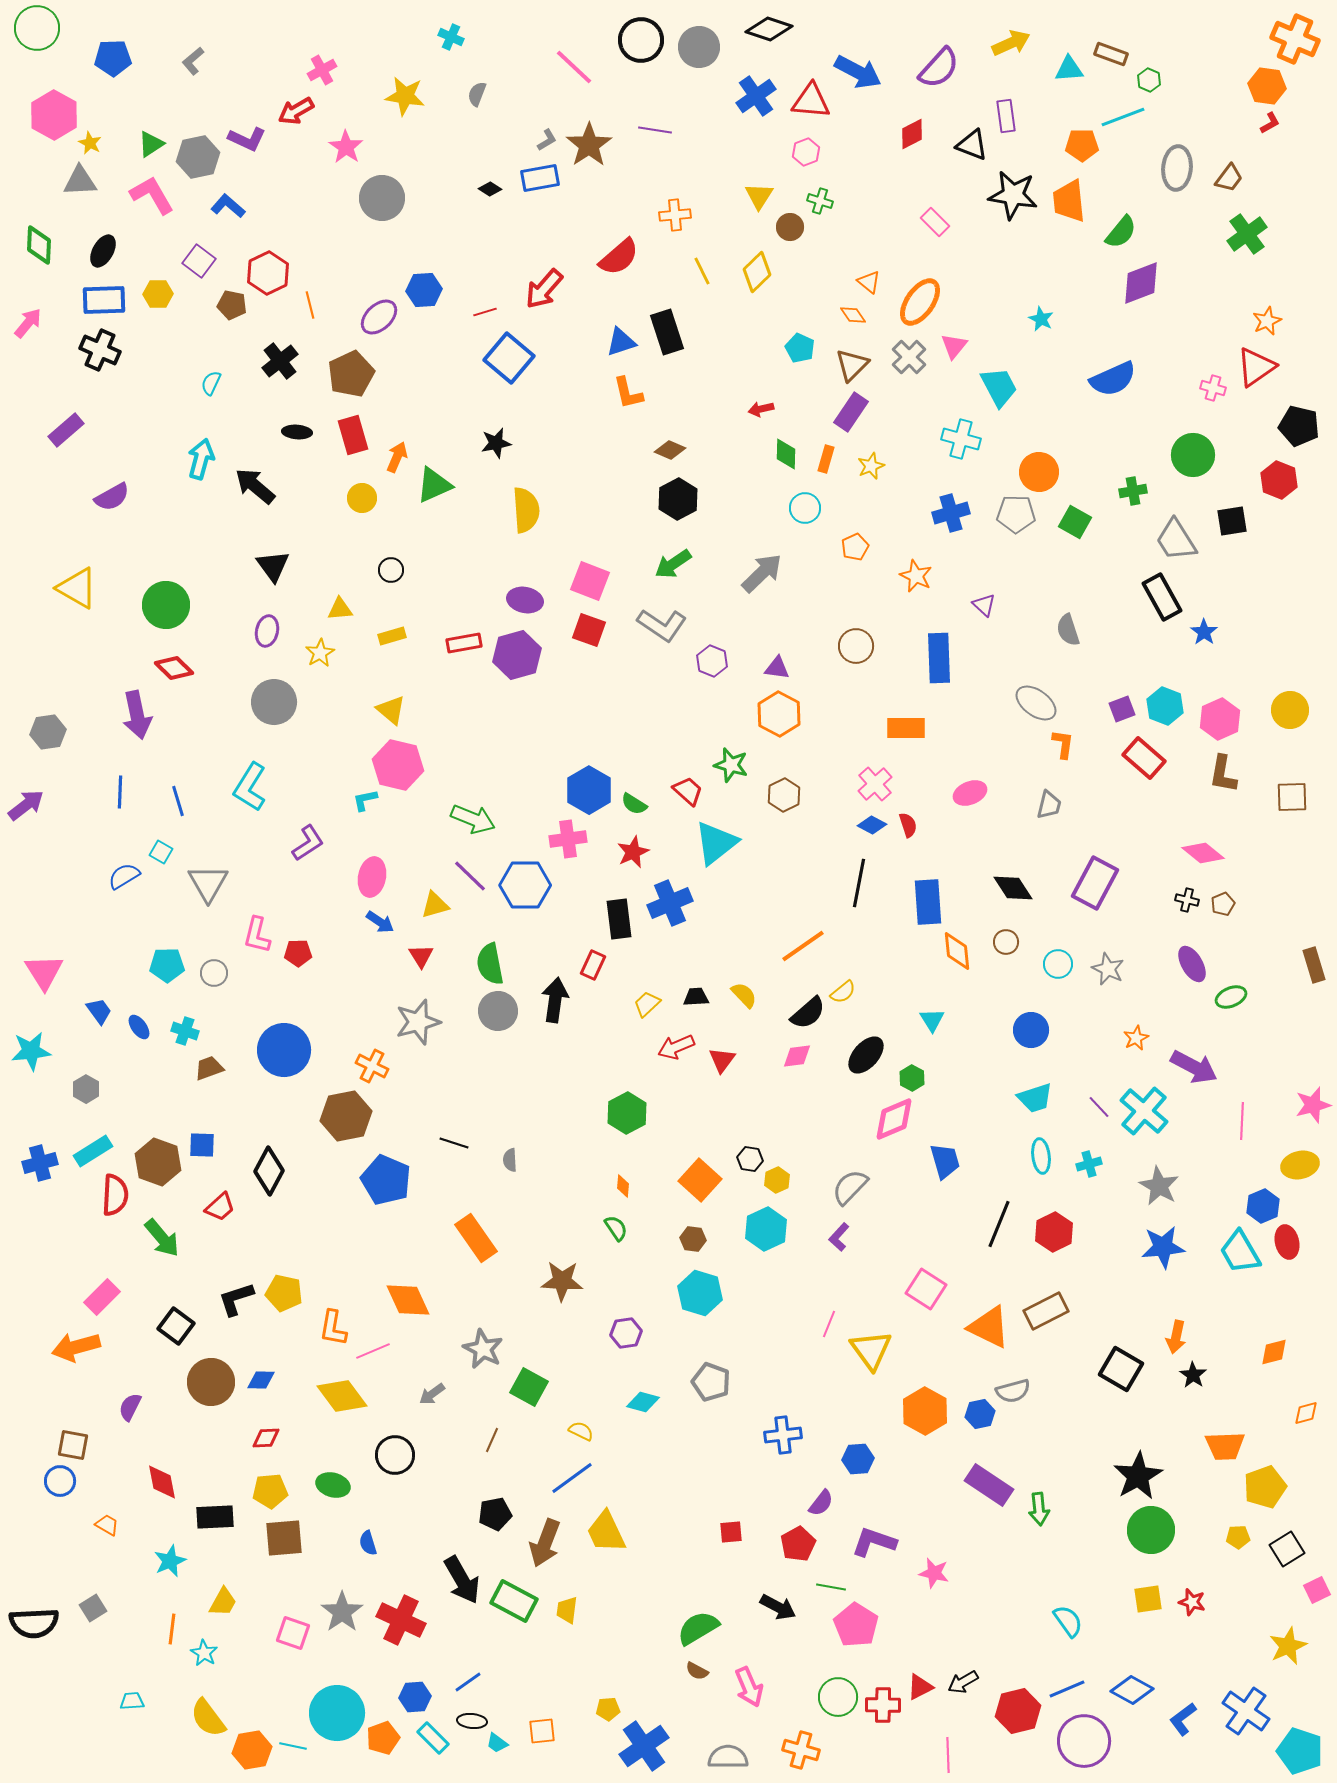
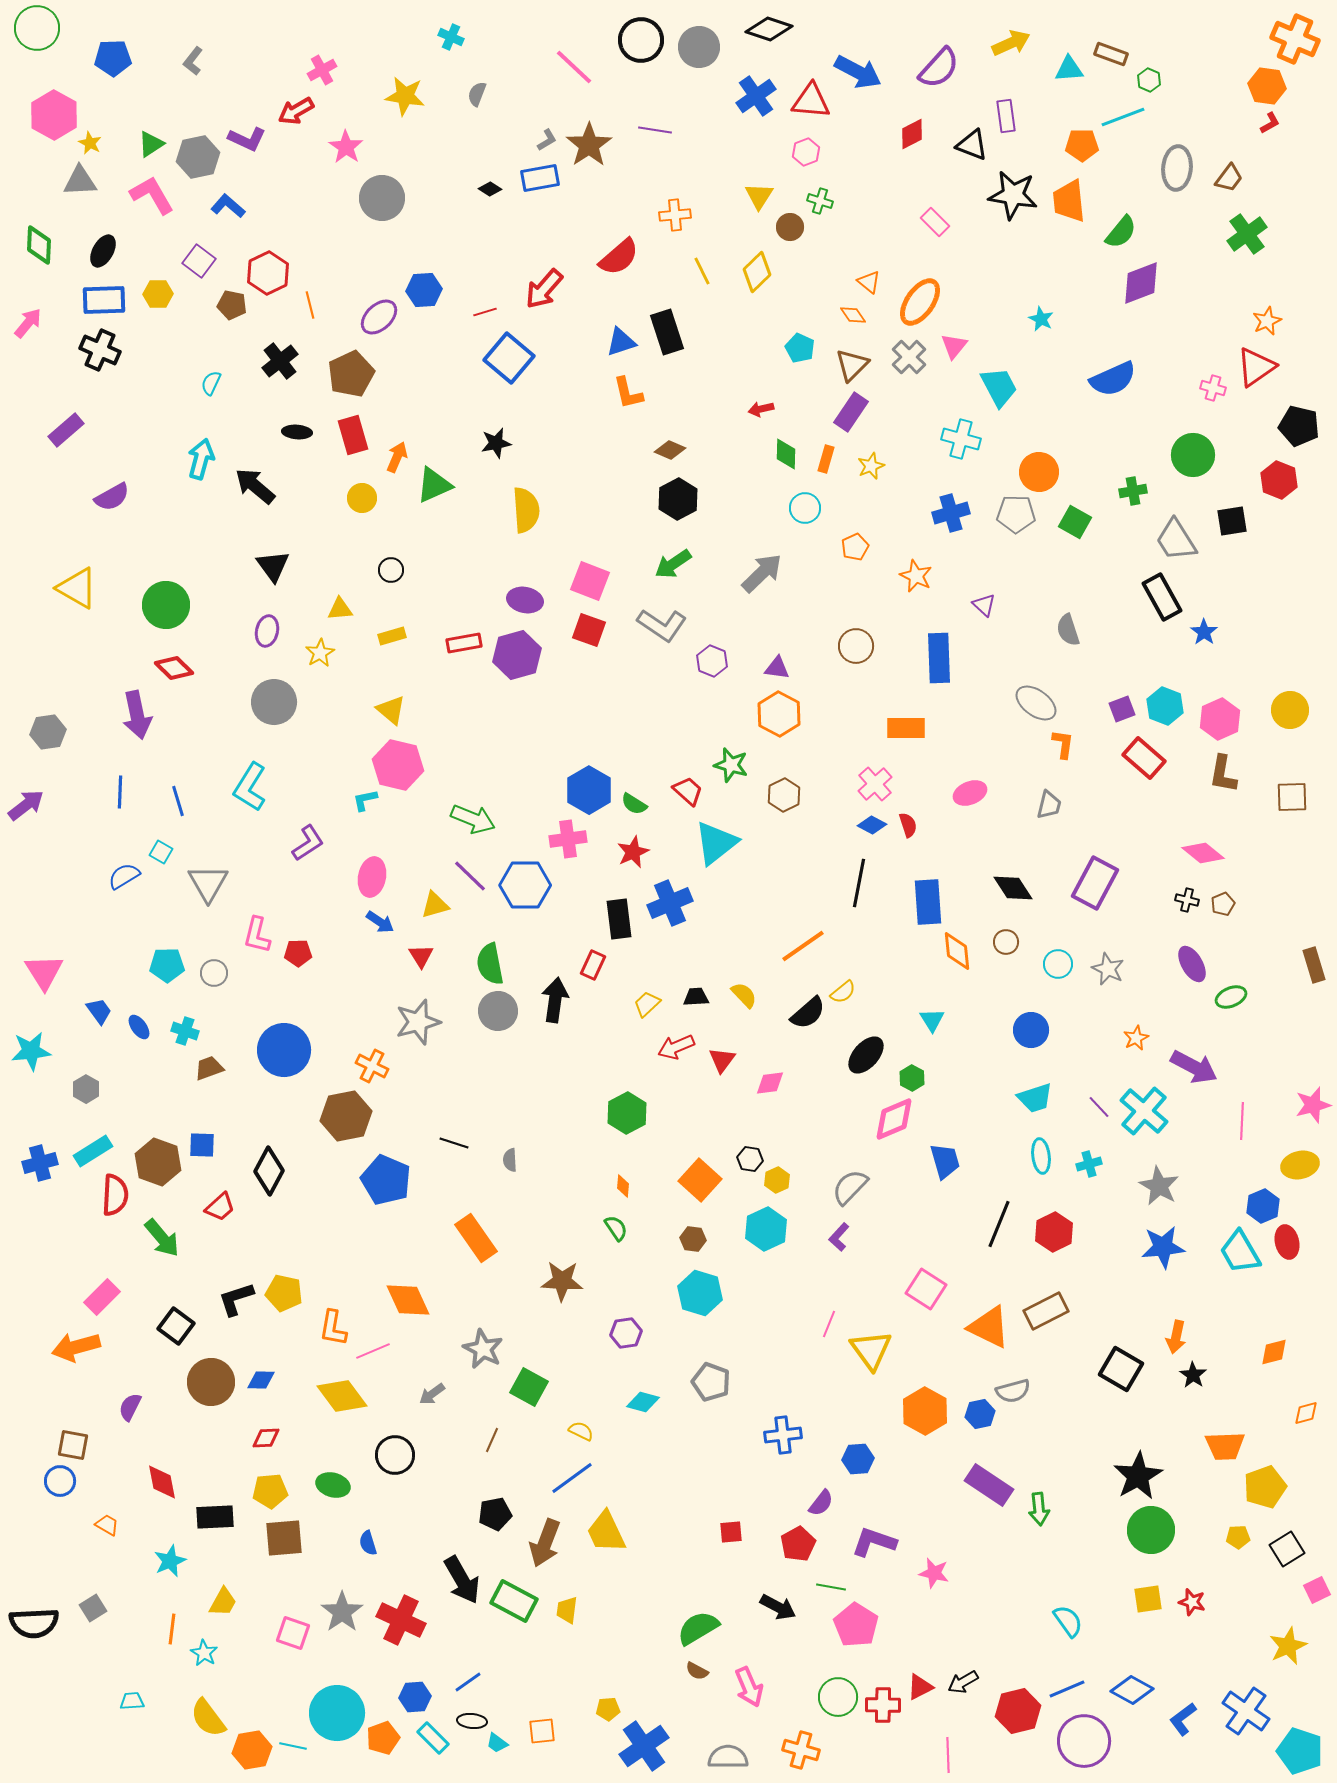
gray L-shape at (193, 61): rotated 12 degrees counterclockwise
pink diamond at (797, 1056): moved 27 px left, 27 px down
